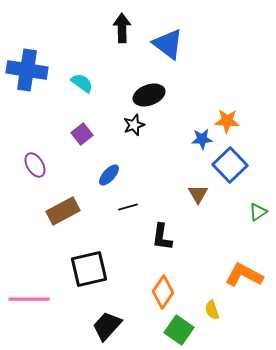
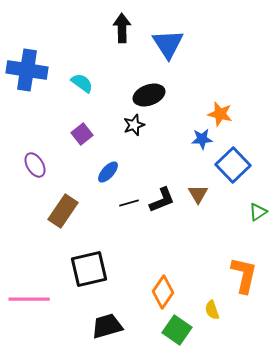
blue triangle: rotated 20 degrees clockwise
orange star: moved 7 px left, 7 px up; rotated 10 degrees clockwise
blue square: moved 3 px right
blue ellipse: moved 1 px left, 3 px up
black line: moved 1 px right, 4 px up
brown rectangle: rotated 28 degrees counterclockwise
black L-shape: moved 37 px up; rotated 120 degrees counterclockwise
orange L-shape: rotated 75 degrees clockwise
black trapezoid: rotated 32 degrees clockwise
green square: moved 2 px left
